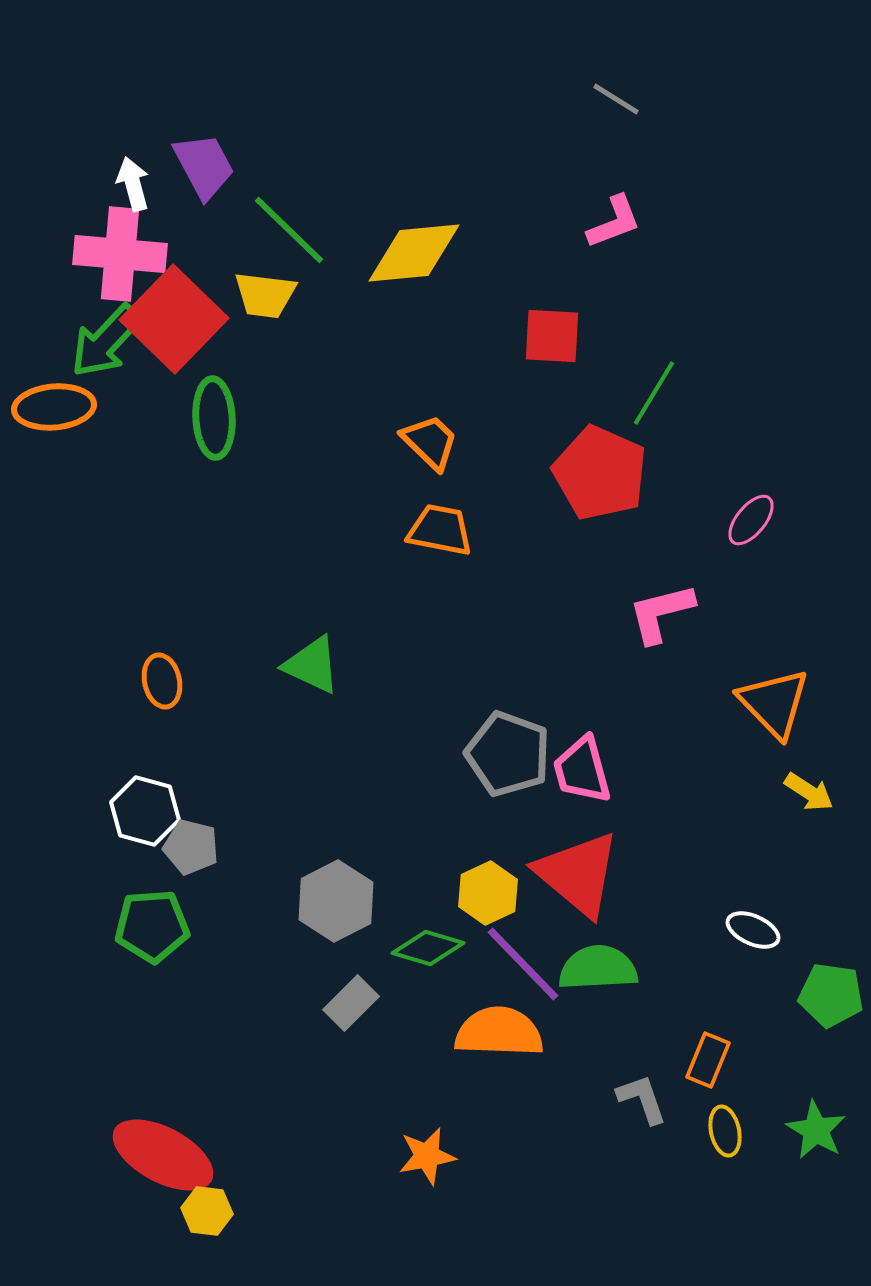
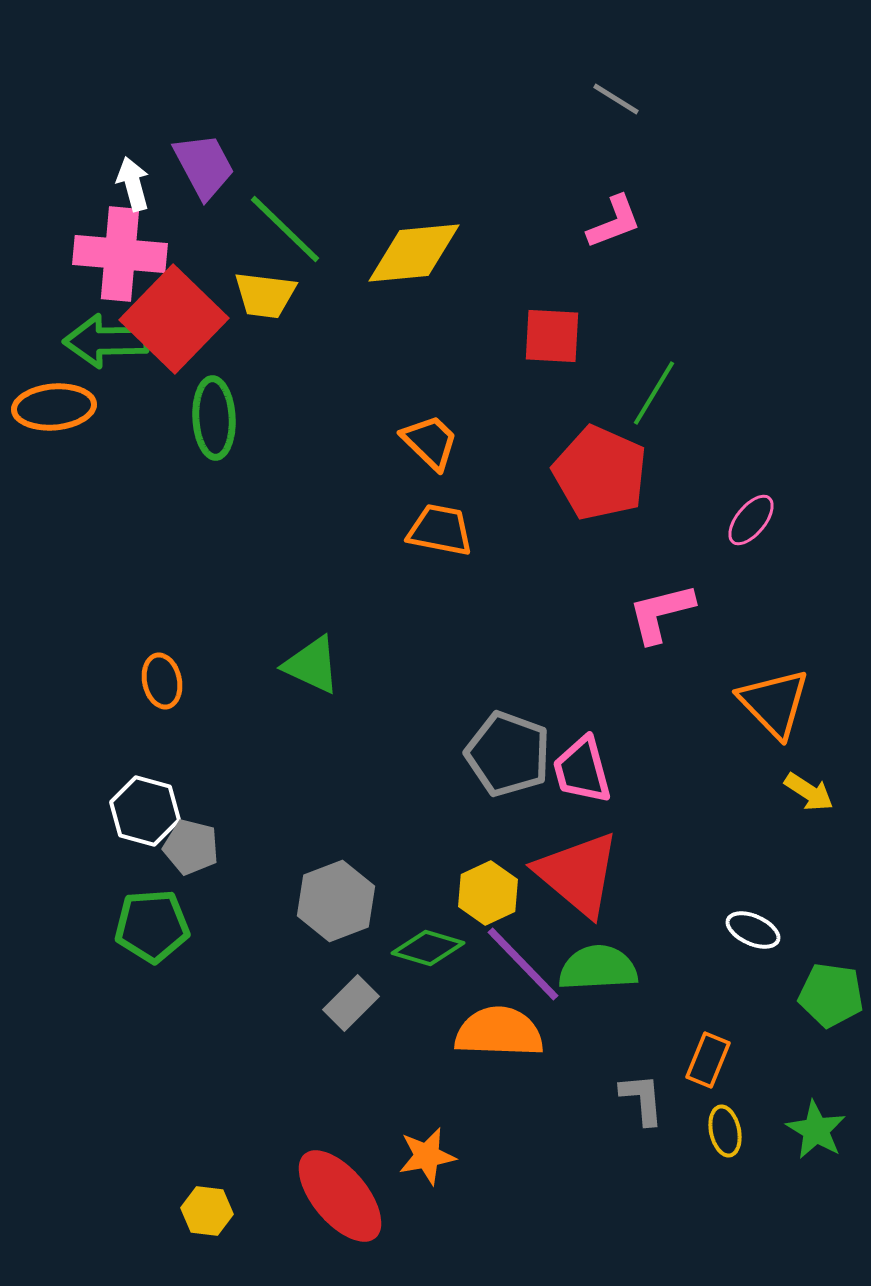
green line at (289, 230): moved 4 px left, 1 px up
green arrow at (106, 341): rotated 46 degrees clockwise
gray hexagon at (336, 901): rotated 6 degrees clockwise
gray L-shape at (642, 1099): rotated 14 degrees clockwise
red ellipse at (163, 1155): moved 177 px right, 41 px down; rotated 22 degrees clockwise
